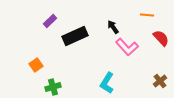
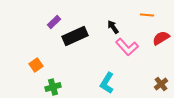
purple rectangle: moved 4 px right, 1 px down
red semicircle: rotated 78 degrees counterclockwise
brown cross: moved 1 px right, 3 px down
